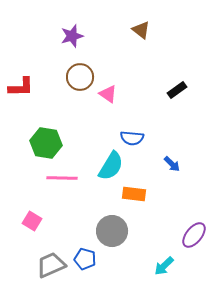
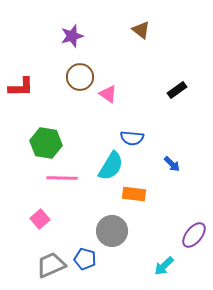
pink square: moved 8 px right, 2 px up; rotated 18 degrees clockwise
